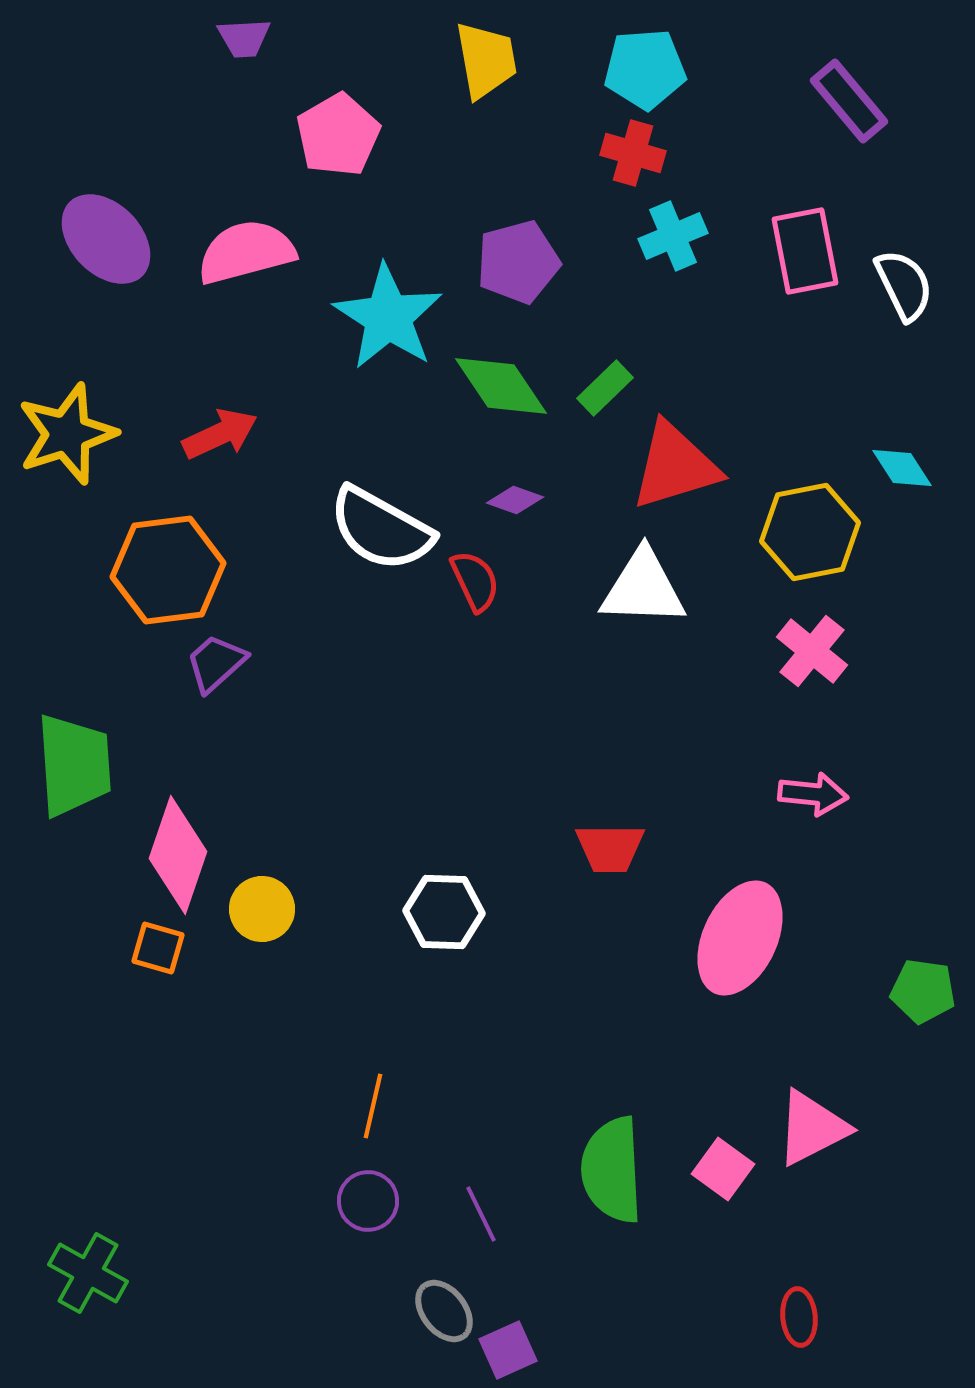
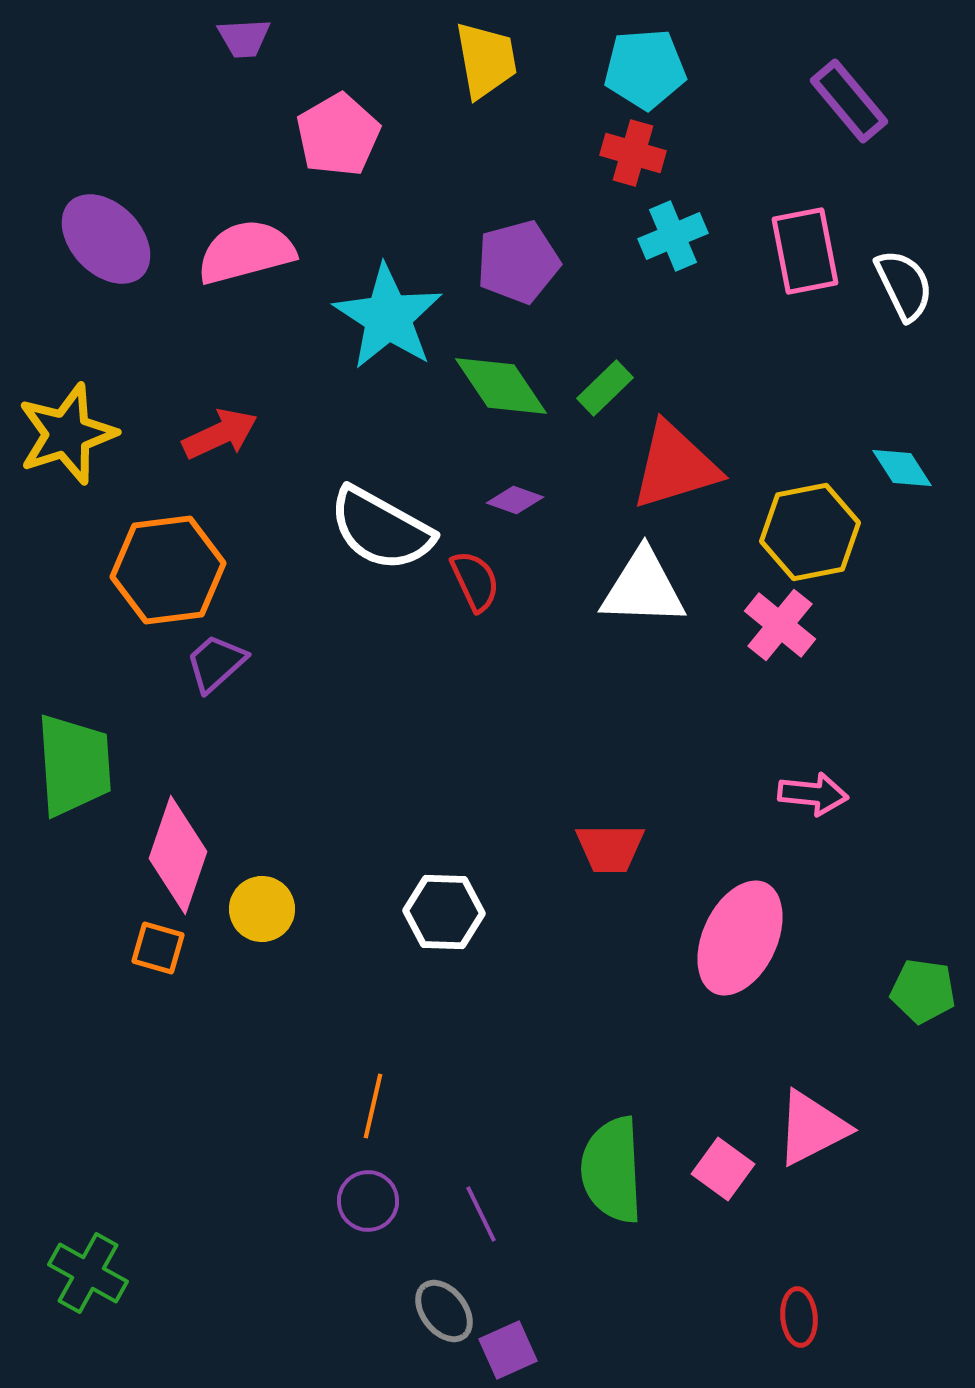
pink cross at (812, 651): moved 32 px left, 26 px up
